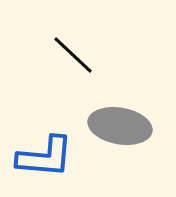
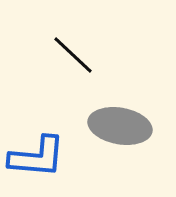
blue L-shape: moved 8 px left
